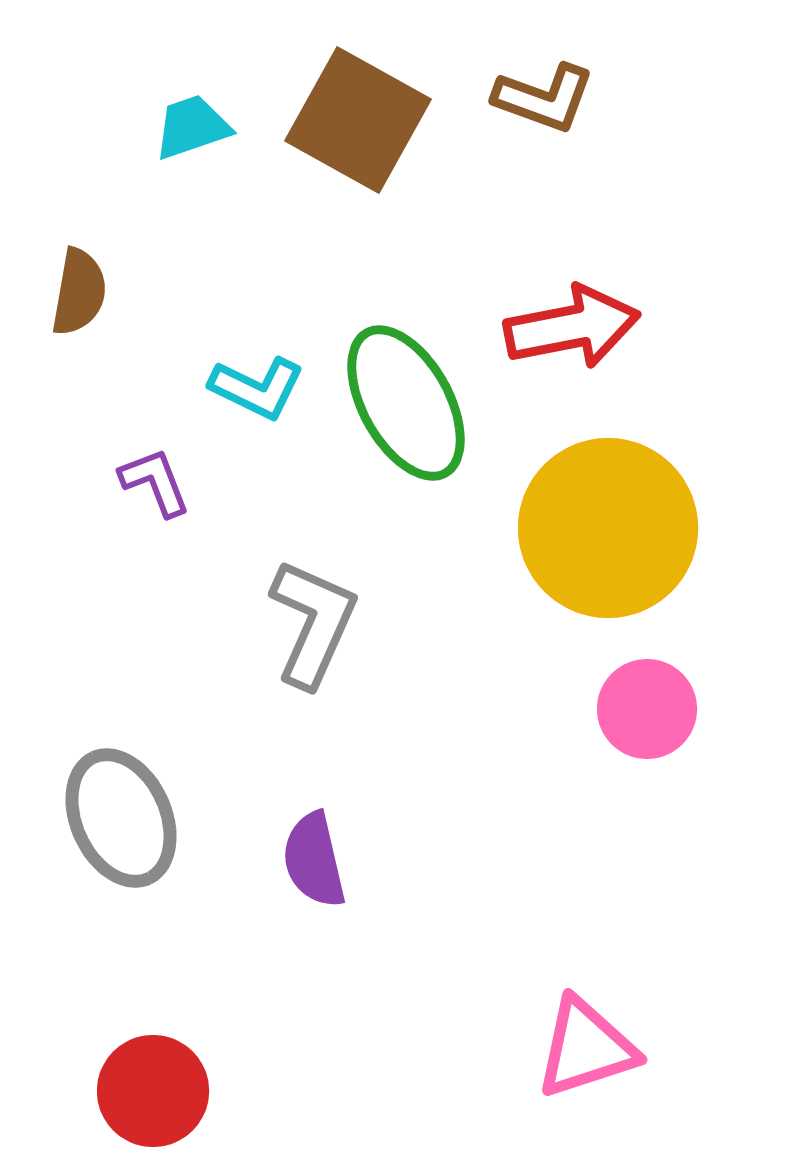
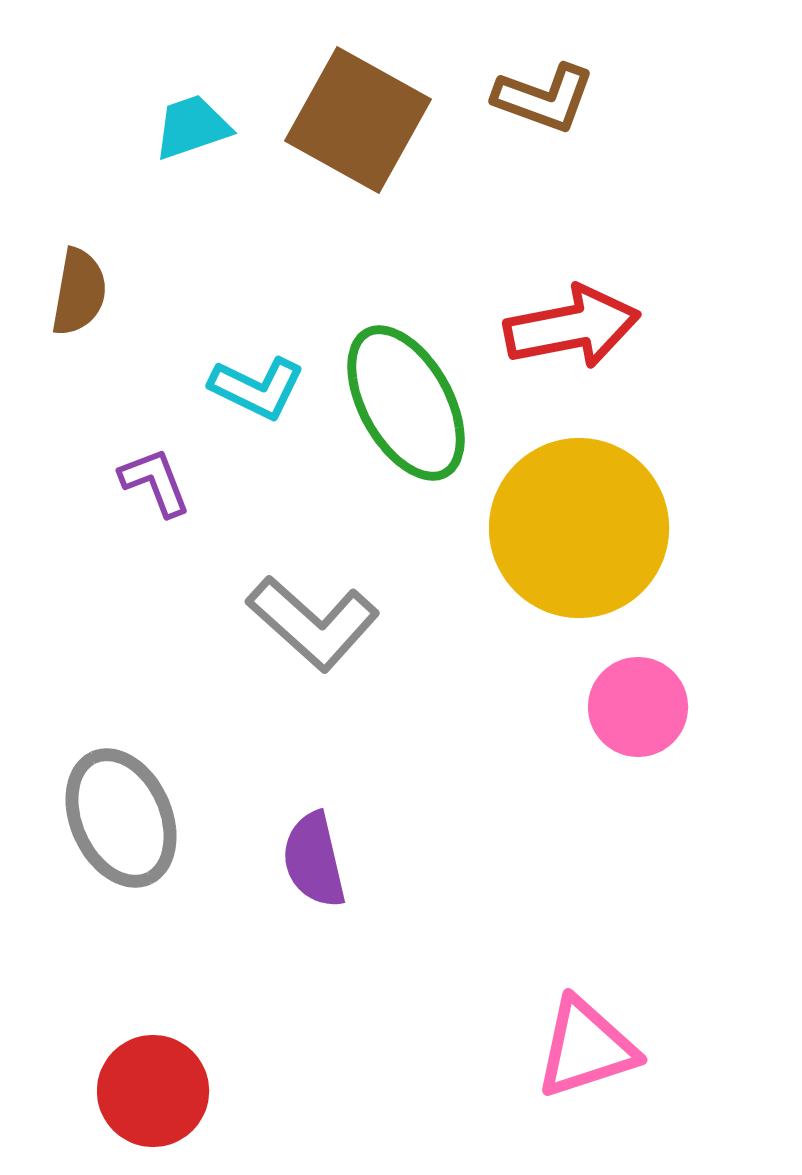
yellow circle: moved 29 px left
gray L-shape: rotated 108 degrees clockwise
pink circle: moved 9 px left, 2 px up
